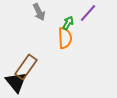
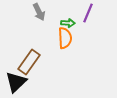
purple line: rotated 18 degrees counterclockwise
green arrow: rotated 64 degrees clockwise
brown rectangle: moved 3 px right, 5 px up
black triangle: rotated 25 degrees clockwise
